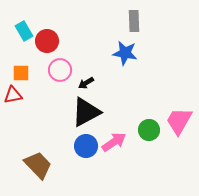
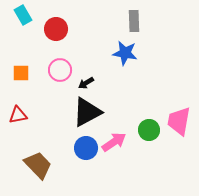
cyan rectangle: moved 1 px left, 16 px up
red circle: moved 9 px right, 12 px up
red triangle: moved 5 px right, 20 px down
black triangle: moved 1 px right
pink trapezoid: rotated 20 degrees counterclockwise
blue circle: moved 2 px down
